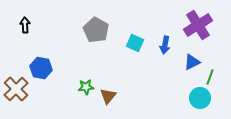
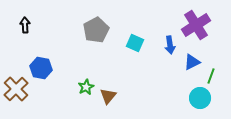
purple cross: moved 2 px left
gray pentagon: rotated 15 degrees clockwise
blue arrow: moved 5 px right; rotated 18 degrees counterclockwise
green line: moved 1 px right, 1 px up
green star: rotated 21 degrees counterclockwise
